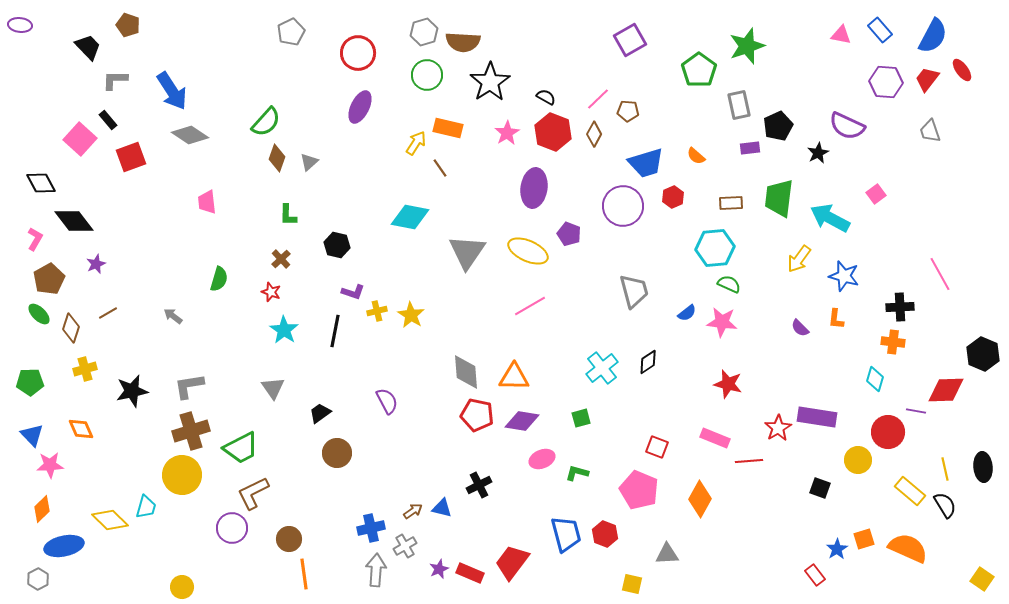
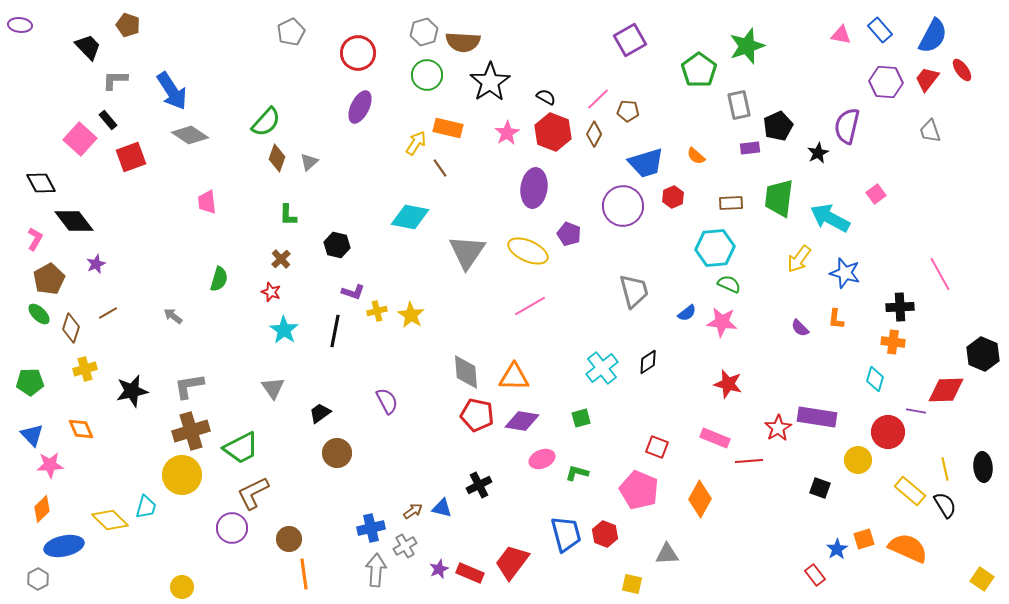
purple semicircle at (847, 126): rotated 78 degrees clockwise
blue star at (844, 276): moved 1 px right, 3 px up
